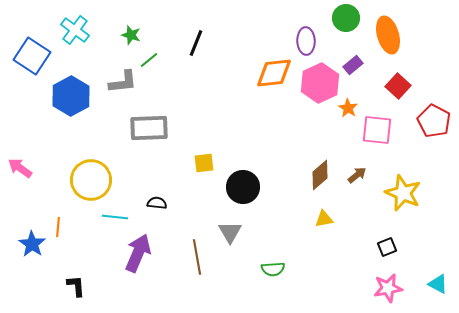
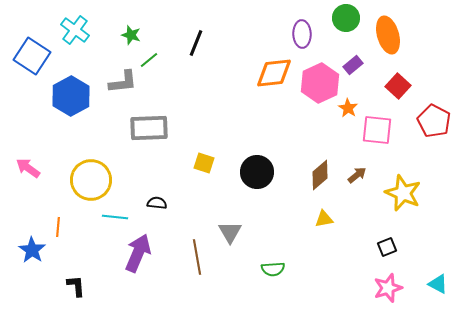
purple ellipse: moved 4 px left, 7 px up
yellow square: rotated 25 degrees clockwise
pink arrow: moved 8 px right
black circle: moved 14 px right, 15 px up
blue star: moved 6 px down
pink star: rotated 8 degrees counterclockwise
